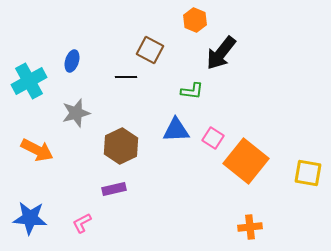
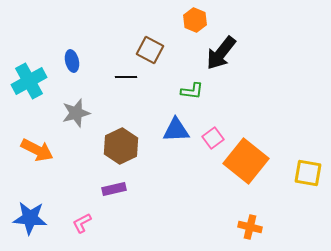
blue ellipse: rotated 30 degrees counterclockwise
pink square: rotated 20 degrees clockwise
orange cross: rotated 20 degrees clockwise
